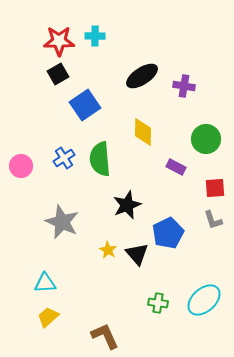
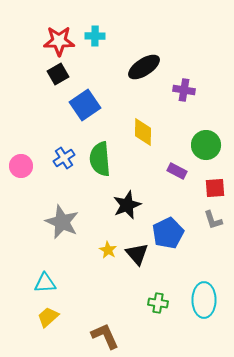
black ellipse: moved 2 px right, 9 px up
purple cross: moved 4 px down
green circle: moved 6 px down
purple rectangle: moved 1 px right, 4 px down
cyan ellipse: rotated 48 degrees counterclockwise
